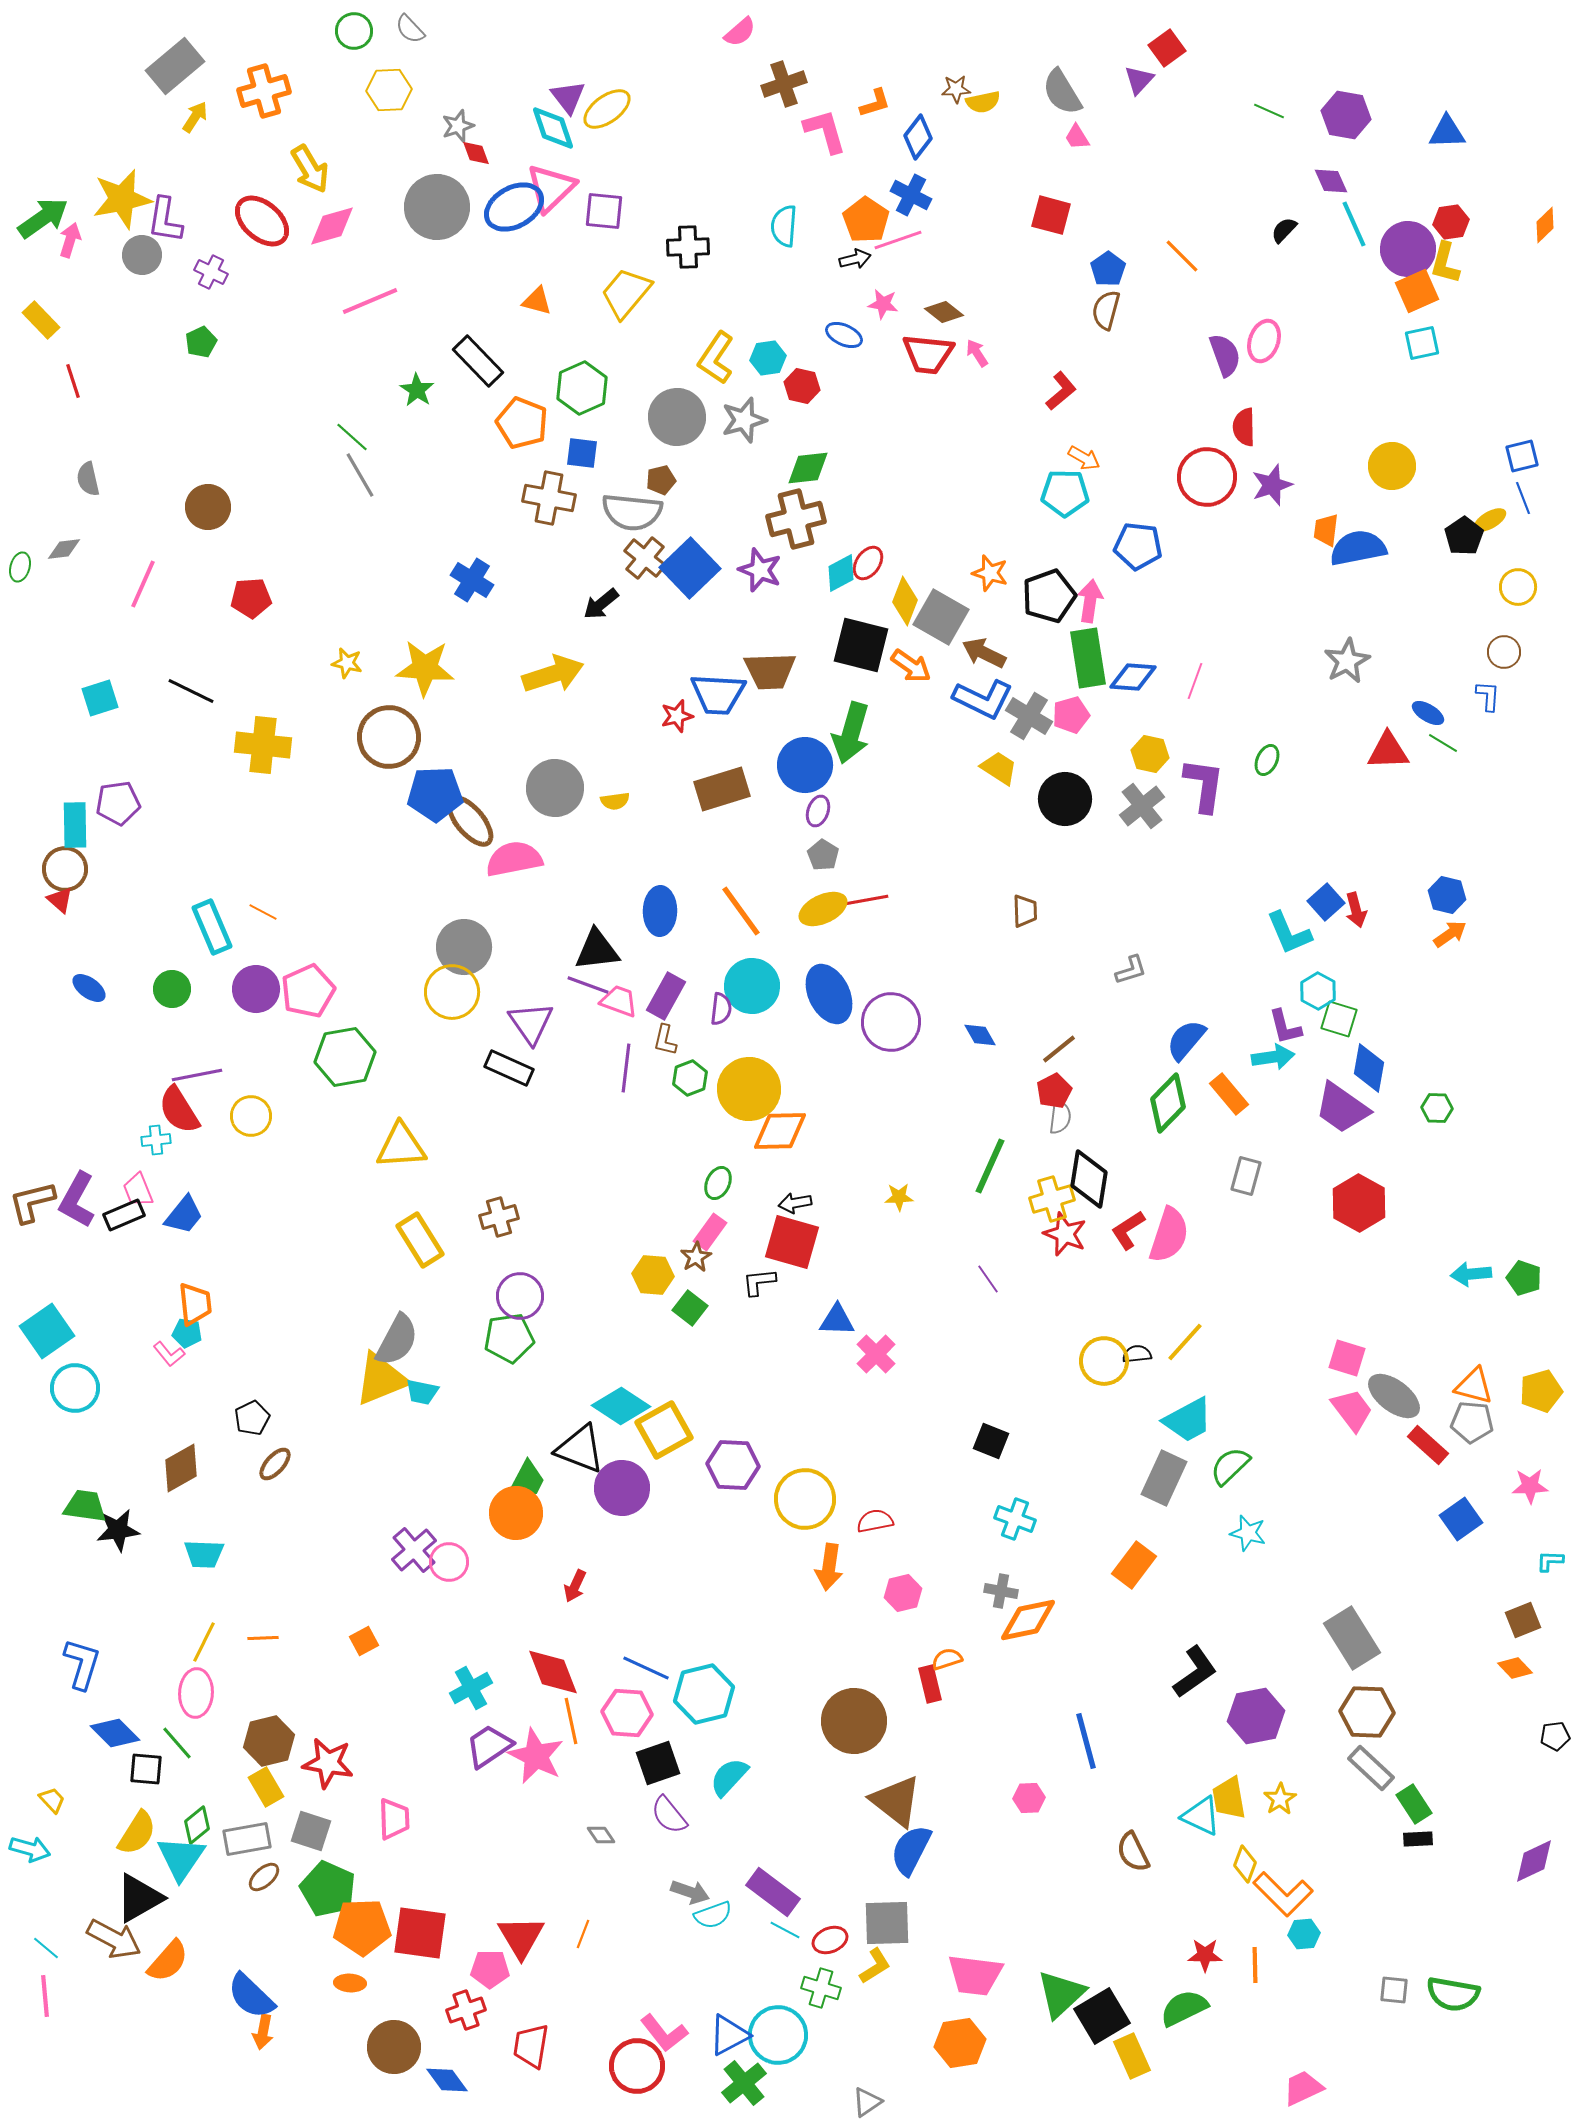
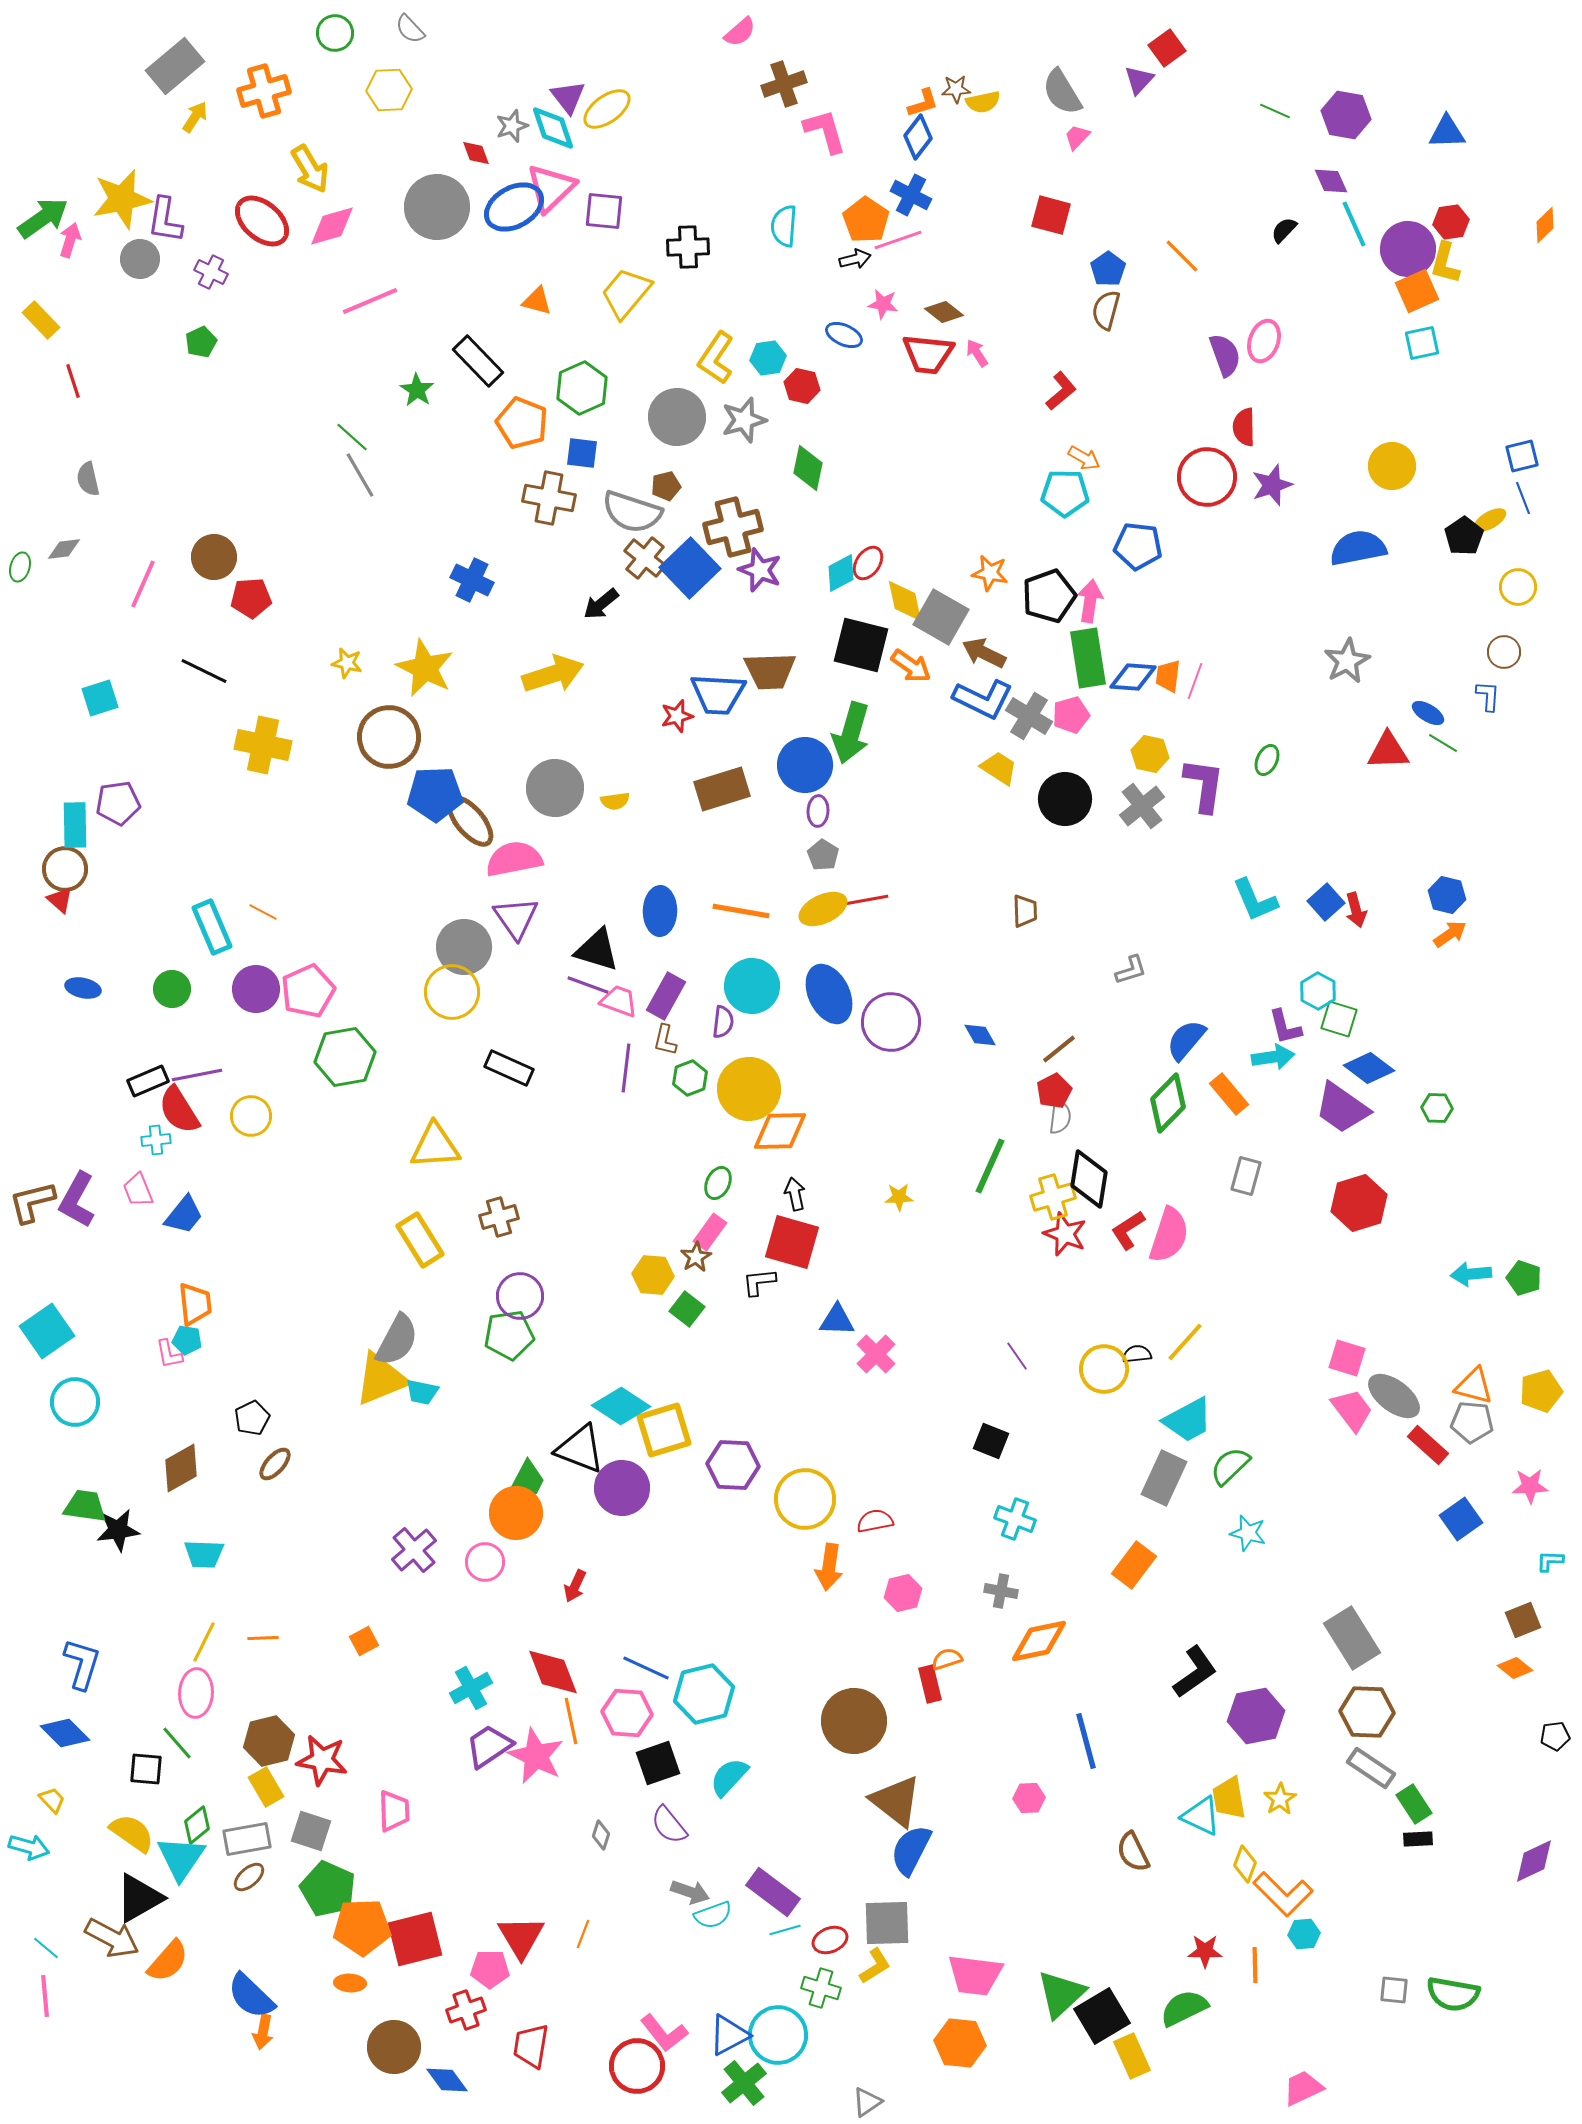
green circle at (354, 31): moved 19 px left, 2 px down
orange L-shape at (875, 103): moved 48 px right
green line at (1269, 111): moved 6 px right
gray star at (458, 126): moved 54 px right
pink trapezoid at (1077, 137): rotated 76 degrees clockwise
gray circle at (142, 255): moved 2 px left, 4 px down
green diamond at (808, 468): rotated 72 degrees counterclockwise
brown pentagon at (661, 480): moved 5 px right, 6 px down
brown circle at (208, 507): moved 6 px right, 50 px down
gray semicircle at (632, 512): rotated 12 degrees clockwise
brown cross at (796, 519): moved 63 px left, 8 px down
orange trapezoid at (1326, 530): moved 158 px left, 146 px down
orange star at (990, 573): rotated 6 degrees counterclockwise
blue cross at (472, 580): rotated 6 degrees counterclockwise
yellow diamond at (905, 601): rotated 33 degrees counterclockwise
yellow star at (425, 668): rotated 22 degrees clockwise
black line at (191, 691): moved 13 px right, 20 px up
yellow cross at (263, 745): rotated 6 degrees clockwise
purple ellipse at (818, 811): rotated 16 degrees counterclockwise
orange line at (741, 911): rotated 44 degrees counterclockwise
cyan L-shape at (1289, 933): moved 34 px left, 33 px up
black triangle at (597, 950): rotated 24 degrees clockwise
blue ellipse at (89, 988): moved 6 px left; rotated 24 degrees counterclockwise
purple semicircle at (721, 1009): moved 2 px right, 13 px down
purple triangle at (531, 1023): moved 15 px left, 105 px up
blue diamond at (1369, 1068): rotated 63 degrees counterclockwise
yellow triangle at (401, 1146): moved 34 px right
yellow cross at (1052, 1199): moved 1 px right, 2 px up
black arrow at (795, 1203): moved 9 px up; rotated 88 degrees clockwise
red hexagon at (1359, 1203): rotated 14 degrees clockwise
black rectangle at (124, 1215): moved 24 px right, 134 px up
purple line at (988, 1279): moved 29 px right, 77 px down
green square at (690, 1308): moved 3 px left, 1 px down
cyan pentagon at (187, 1333): moved 7 px down
green pentagon at (509, 1338): moved 3 px up
pink L-shape at (169, 1354): rotated 28 degrees clockwise
yellow circle at (1104, 1361): moved 8 px down
cyan circle at (75, 1388): moved 14 px down
yellow square at (664, 1430): rotated 12 degrees clockwise
pink circle at (449, 1562): moved 36 px right
orange diamond at (1028, 1620): moved 11 px right, 21 px down
orange diamond at (1515, 1668): rotated 8 degrees counterclockwise
blue diamond at (115, 1733): moved 50 px left
red star at (328, 1763): moved 6 px left, 3 px up
gray rectangle at (1371, 1768): rotated 9 degrees counterclockwise
purple semicircle at (669, 1815): moved 10 px down
pink trapezoid at (394, 1819): moved 8 px up
yellow semicircle at (137, 1833): moved 5 px left; rotated 87 degrees counterclockwise
gray diamond at (601, 1835): rotated 52 degrees clockwise
cyan arrow at (30, 1849): moved 1 px left, 2 px up
brown ellipse at (264, 1877): moved 15 px left
cyan line at (785, 1930): rotated 44 degrees counterclockwise
red square at (420, 1933): moved 5 px left, 6 px down; rotated 22 degrees counterclockwise
brown arrow at (114, 1939): moved 2 px left, 1 px up
red star at (1205, 1955): moved 4 px up
orange hexagon at (960, 2043): rotated 15 degrees clockwise
